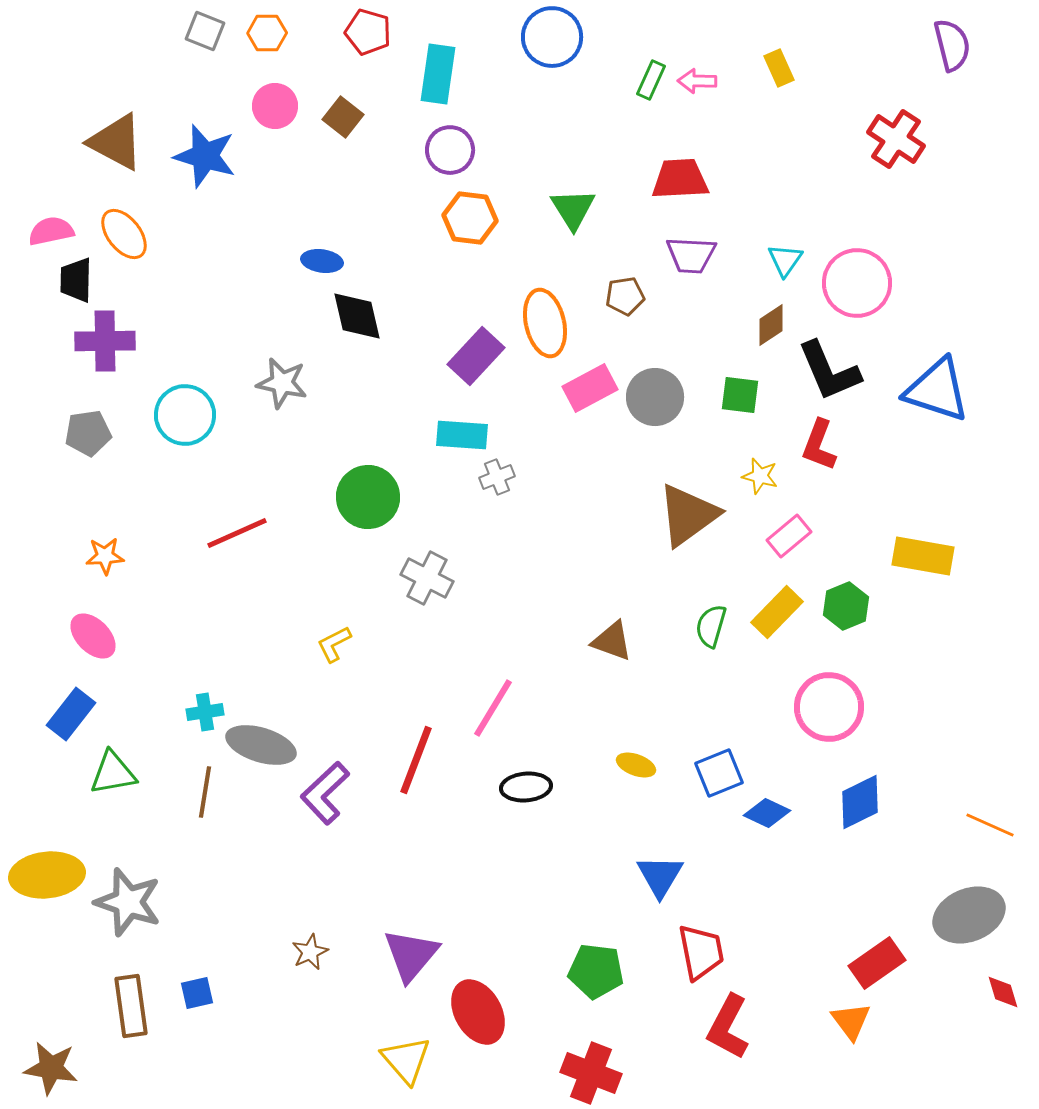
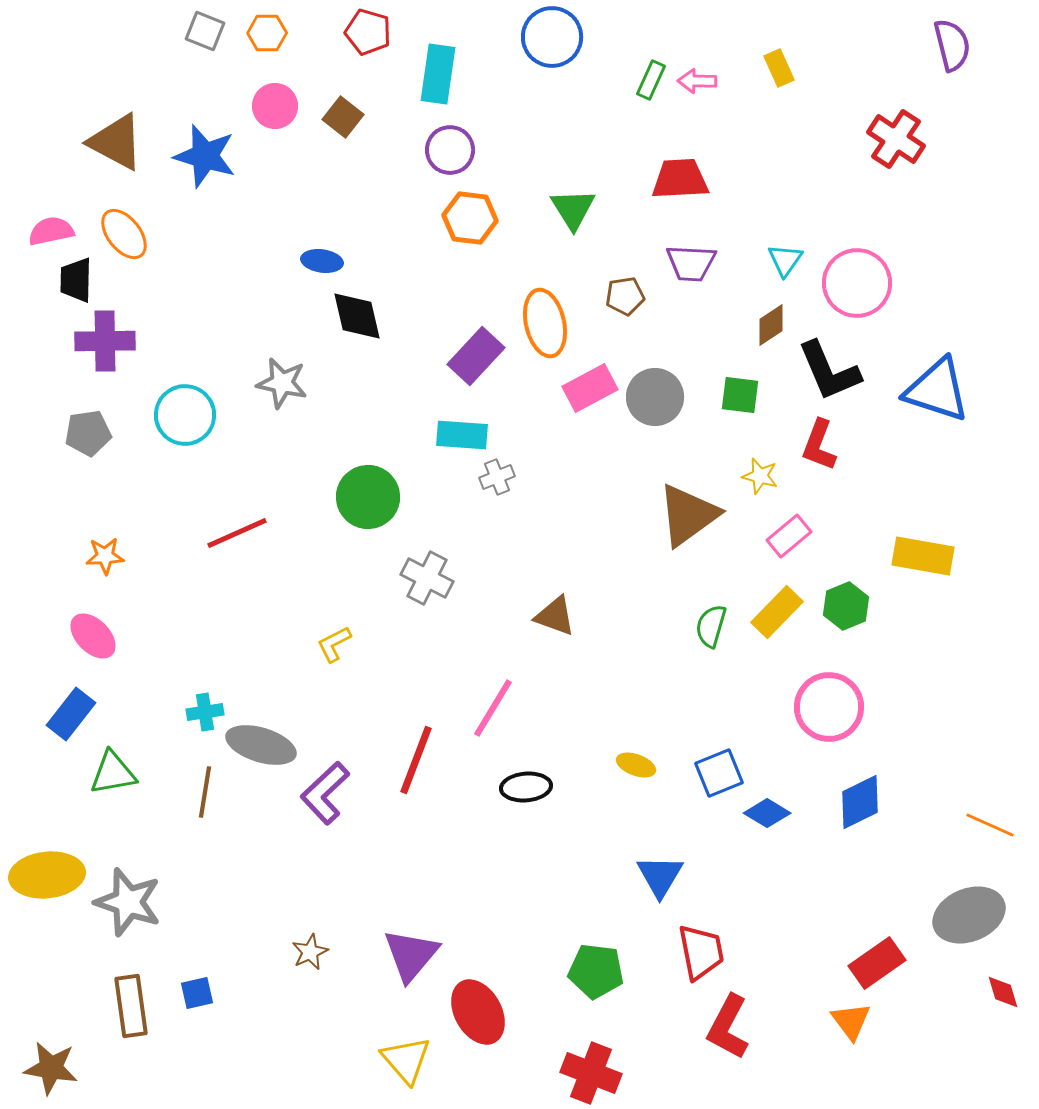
purple trapezoid at (691, 255): moved 8 px down
brown triangle at (612, 641): moved 57 px left, 25 px up
blue diamond at (767, 813): rotated 6 degrees clockwise
